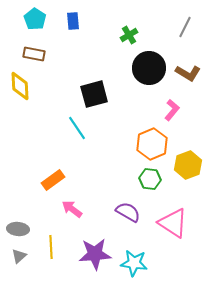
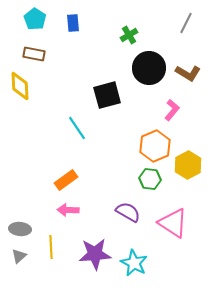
blue rectangle: moved 2 px down
gray line: moved 1 px right, 4 px up
black square: moved 13 px right, 1 px down
orange hexagon: moved 3 px right, 2 px down
yellow hexagon: rotated 8 degrees counterclockwise
orange rectangle: moved 13 px right
pink arrow: moved 4 px left, 1 px down; rotated 35 degrees counterclockwise
gray ellipse: moved 2 px right
cyan star: rotated 20 degrees clockwise
